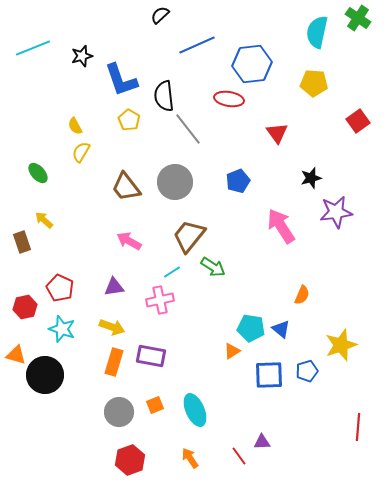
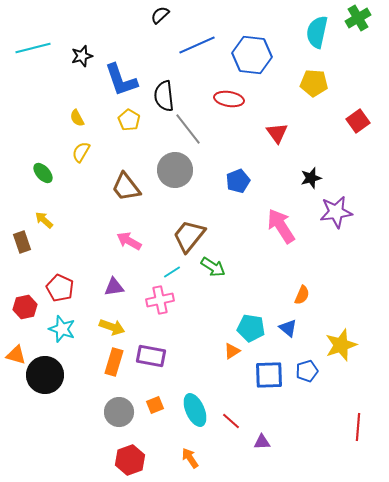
green cross at (358, 18): rotated 25 degrees clockwise
cyan line at (33, 48): rotated 8 degrees clockwise
blue hexagon at (252, 64): moved 9 px up; rotated 12 degrees clockwise
yellow semicircle at (75, 126): moved 2 px right, 8 px up
green ellipse at (38, 173): moved 5 px right
gray circle at (175, 182): moved 12 px up
blue triangle at (281, 329): moved 7 px right, 1 px up
red line at (239, 456): moved 8 px left, 35 px up; rotated 12 degrees counterclockwise
